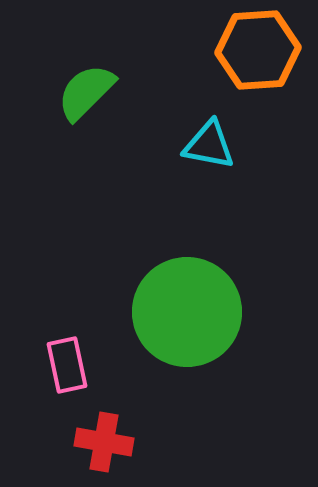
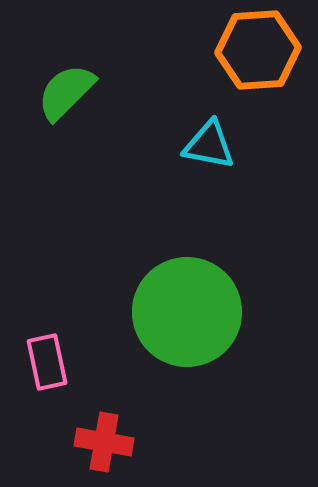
green semicircle: moved 20 px left
pink rectangle: moved 20 px left, 3 px up
